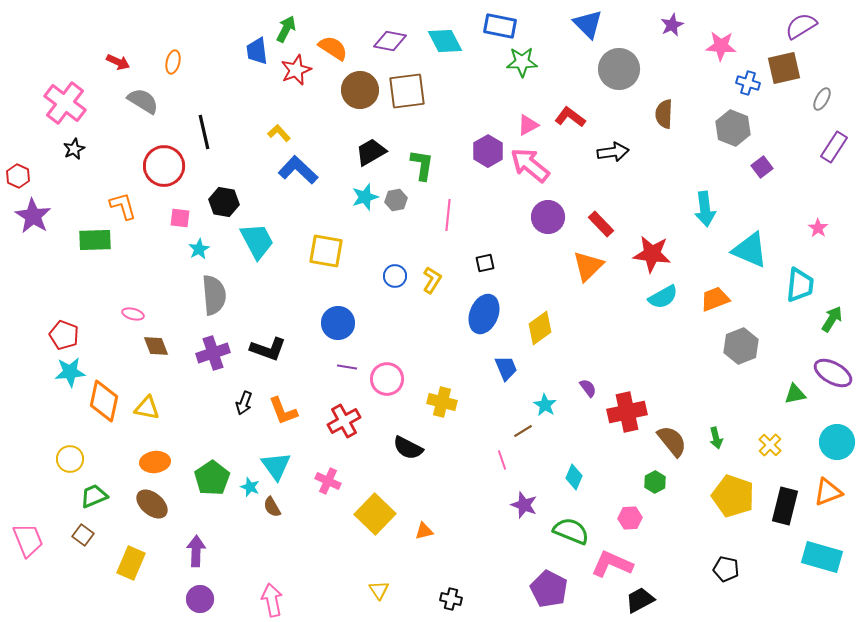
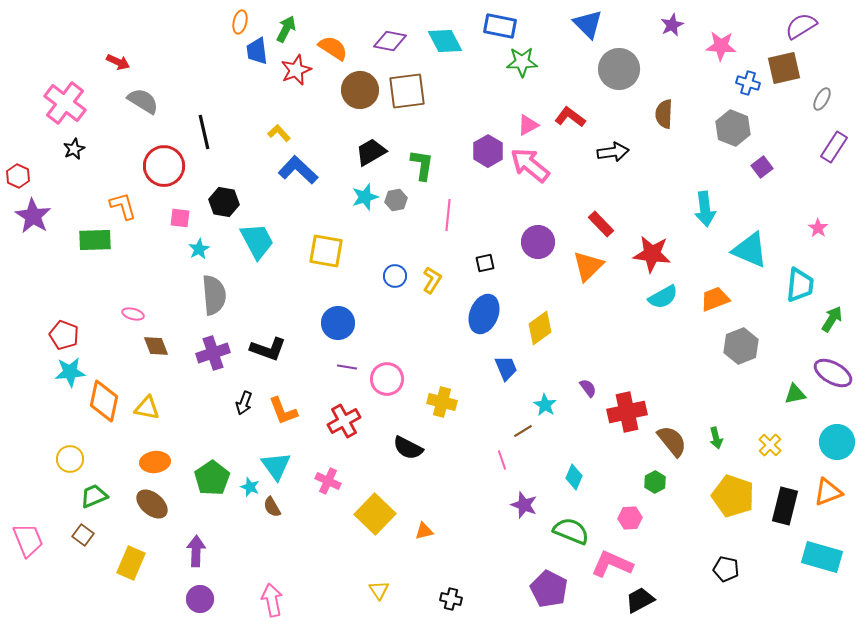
orange ellipse at (173, 62): moved 67 px right, 40 px up
purple circle at (548, 217): moved 10 px left, 25 px down
